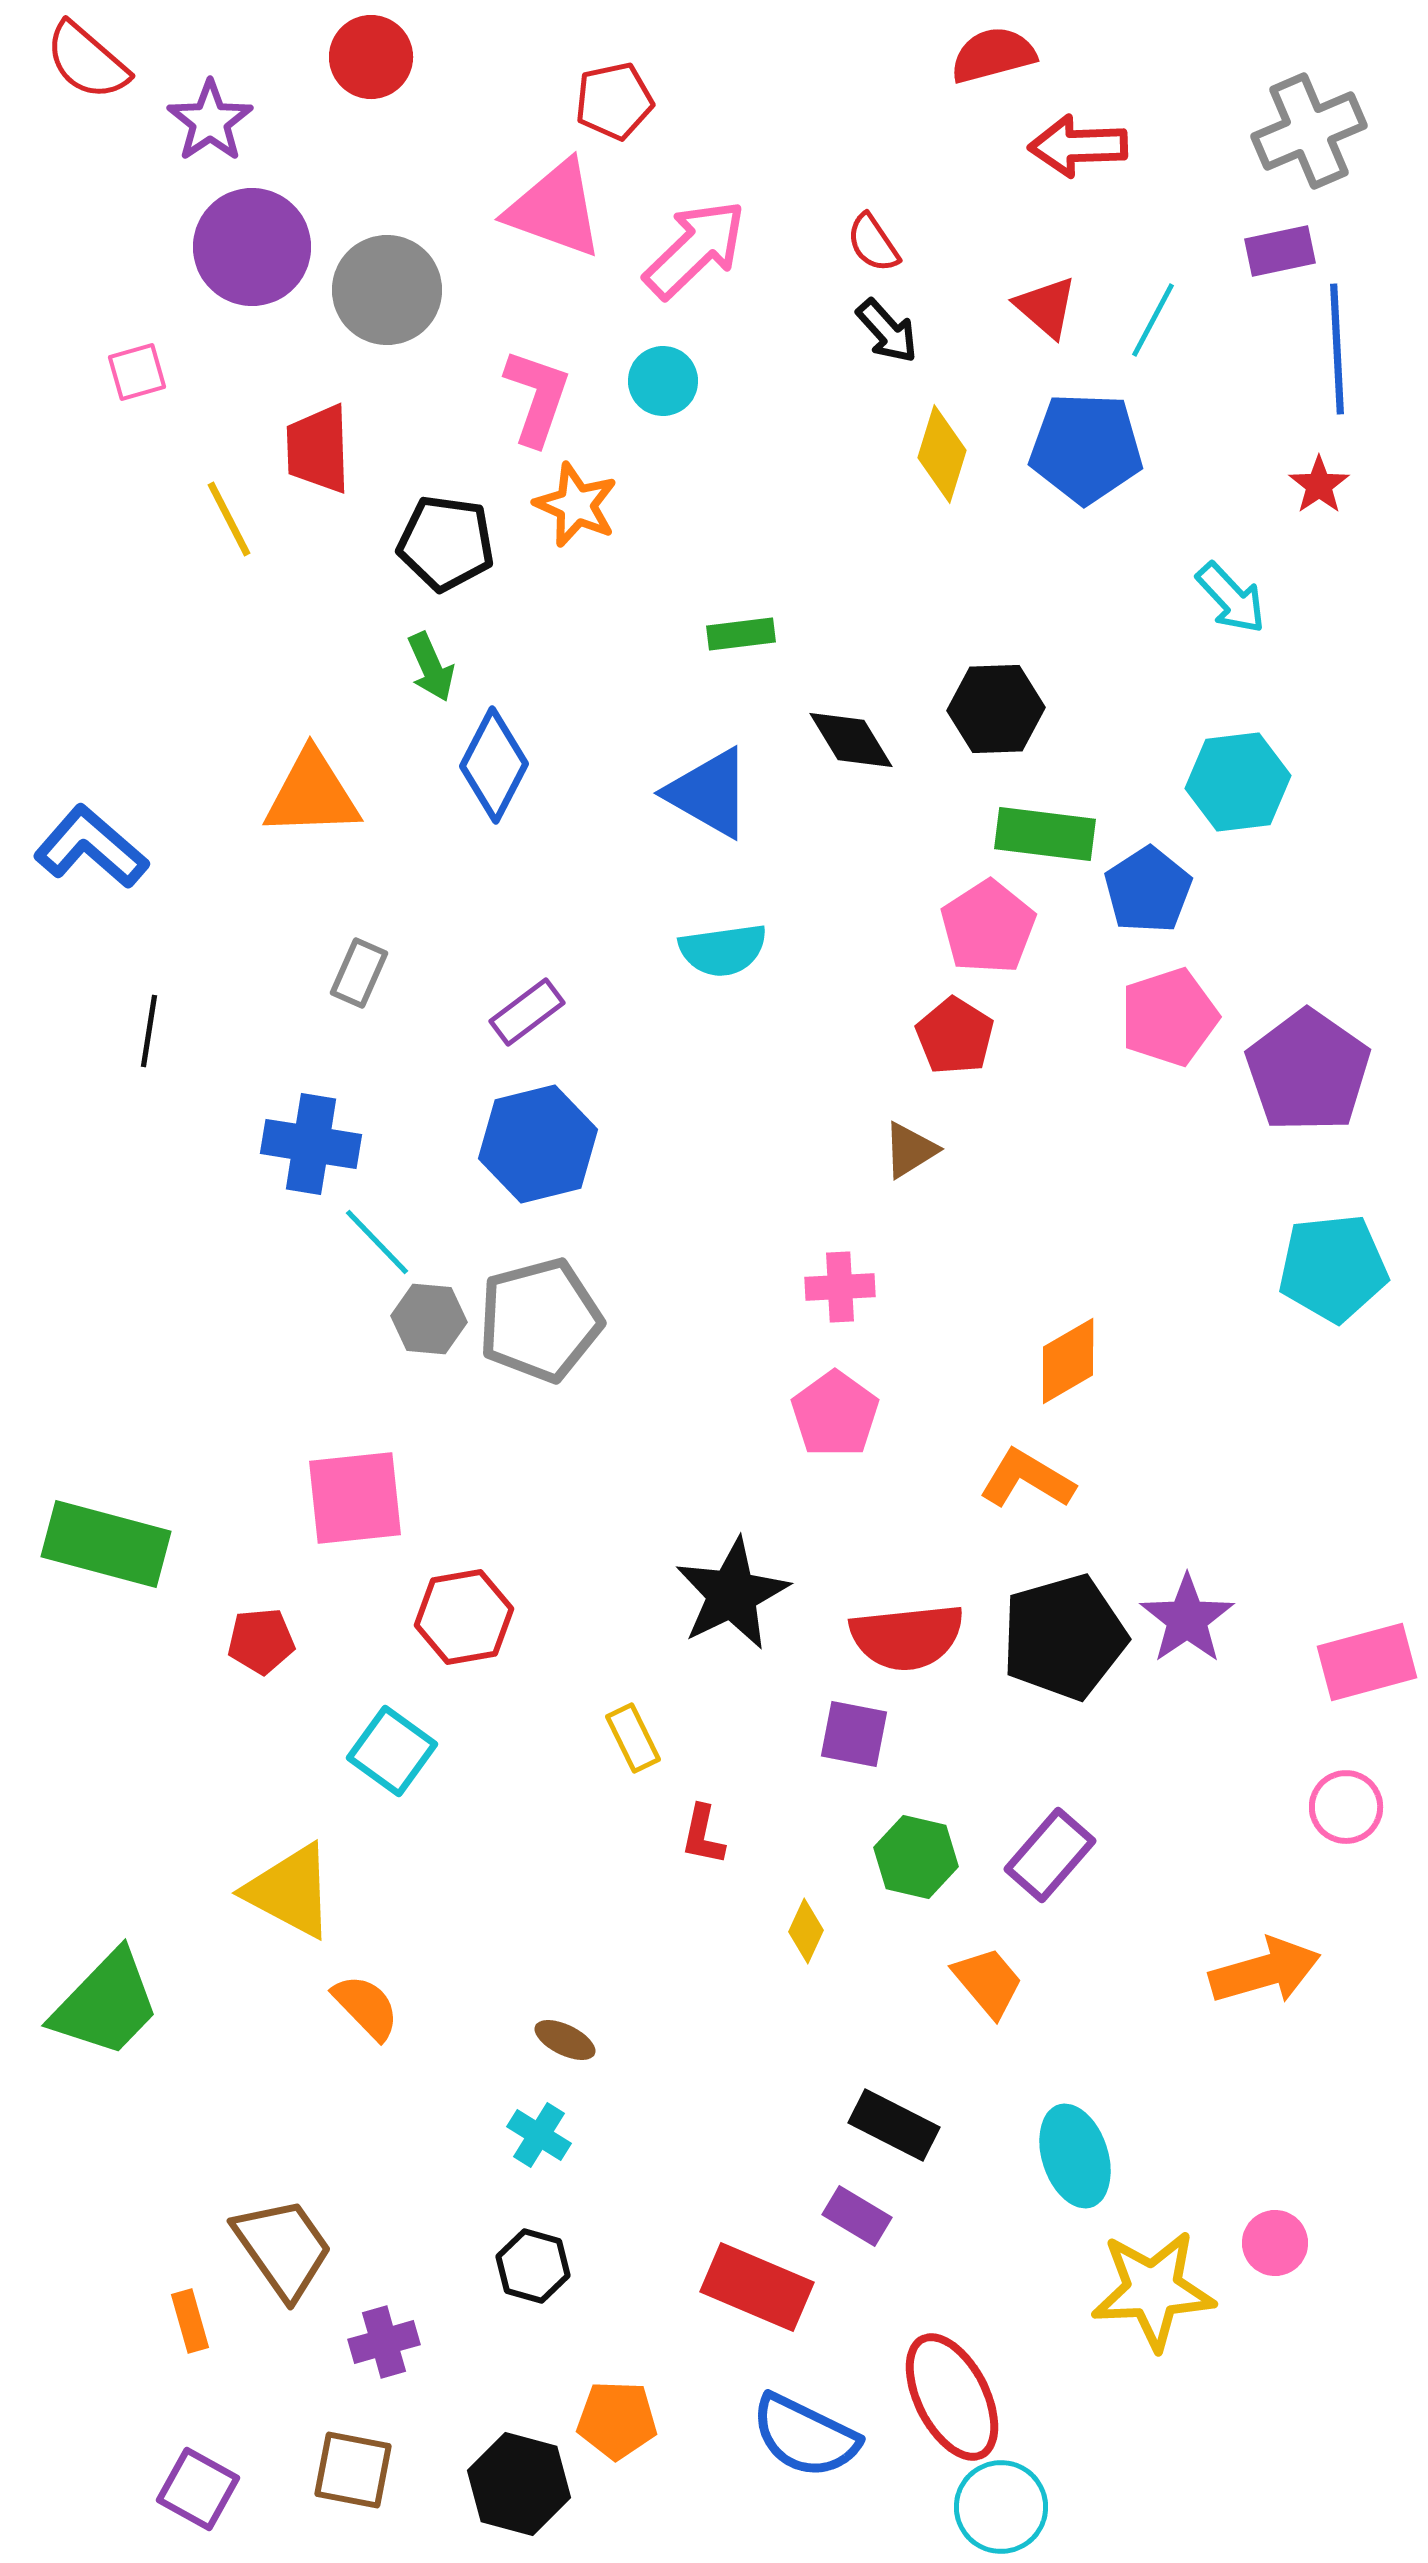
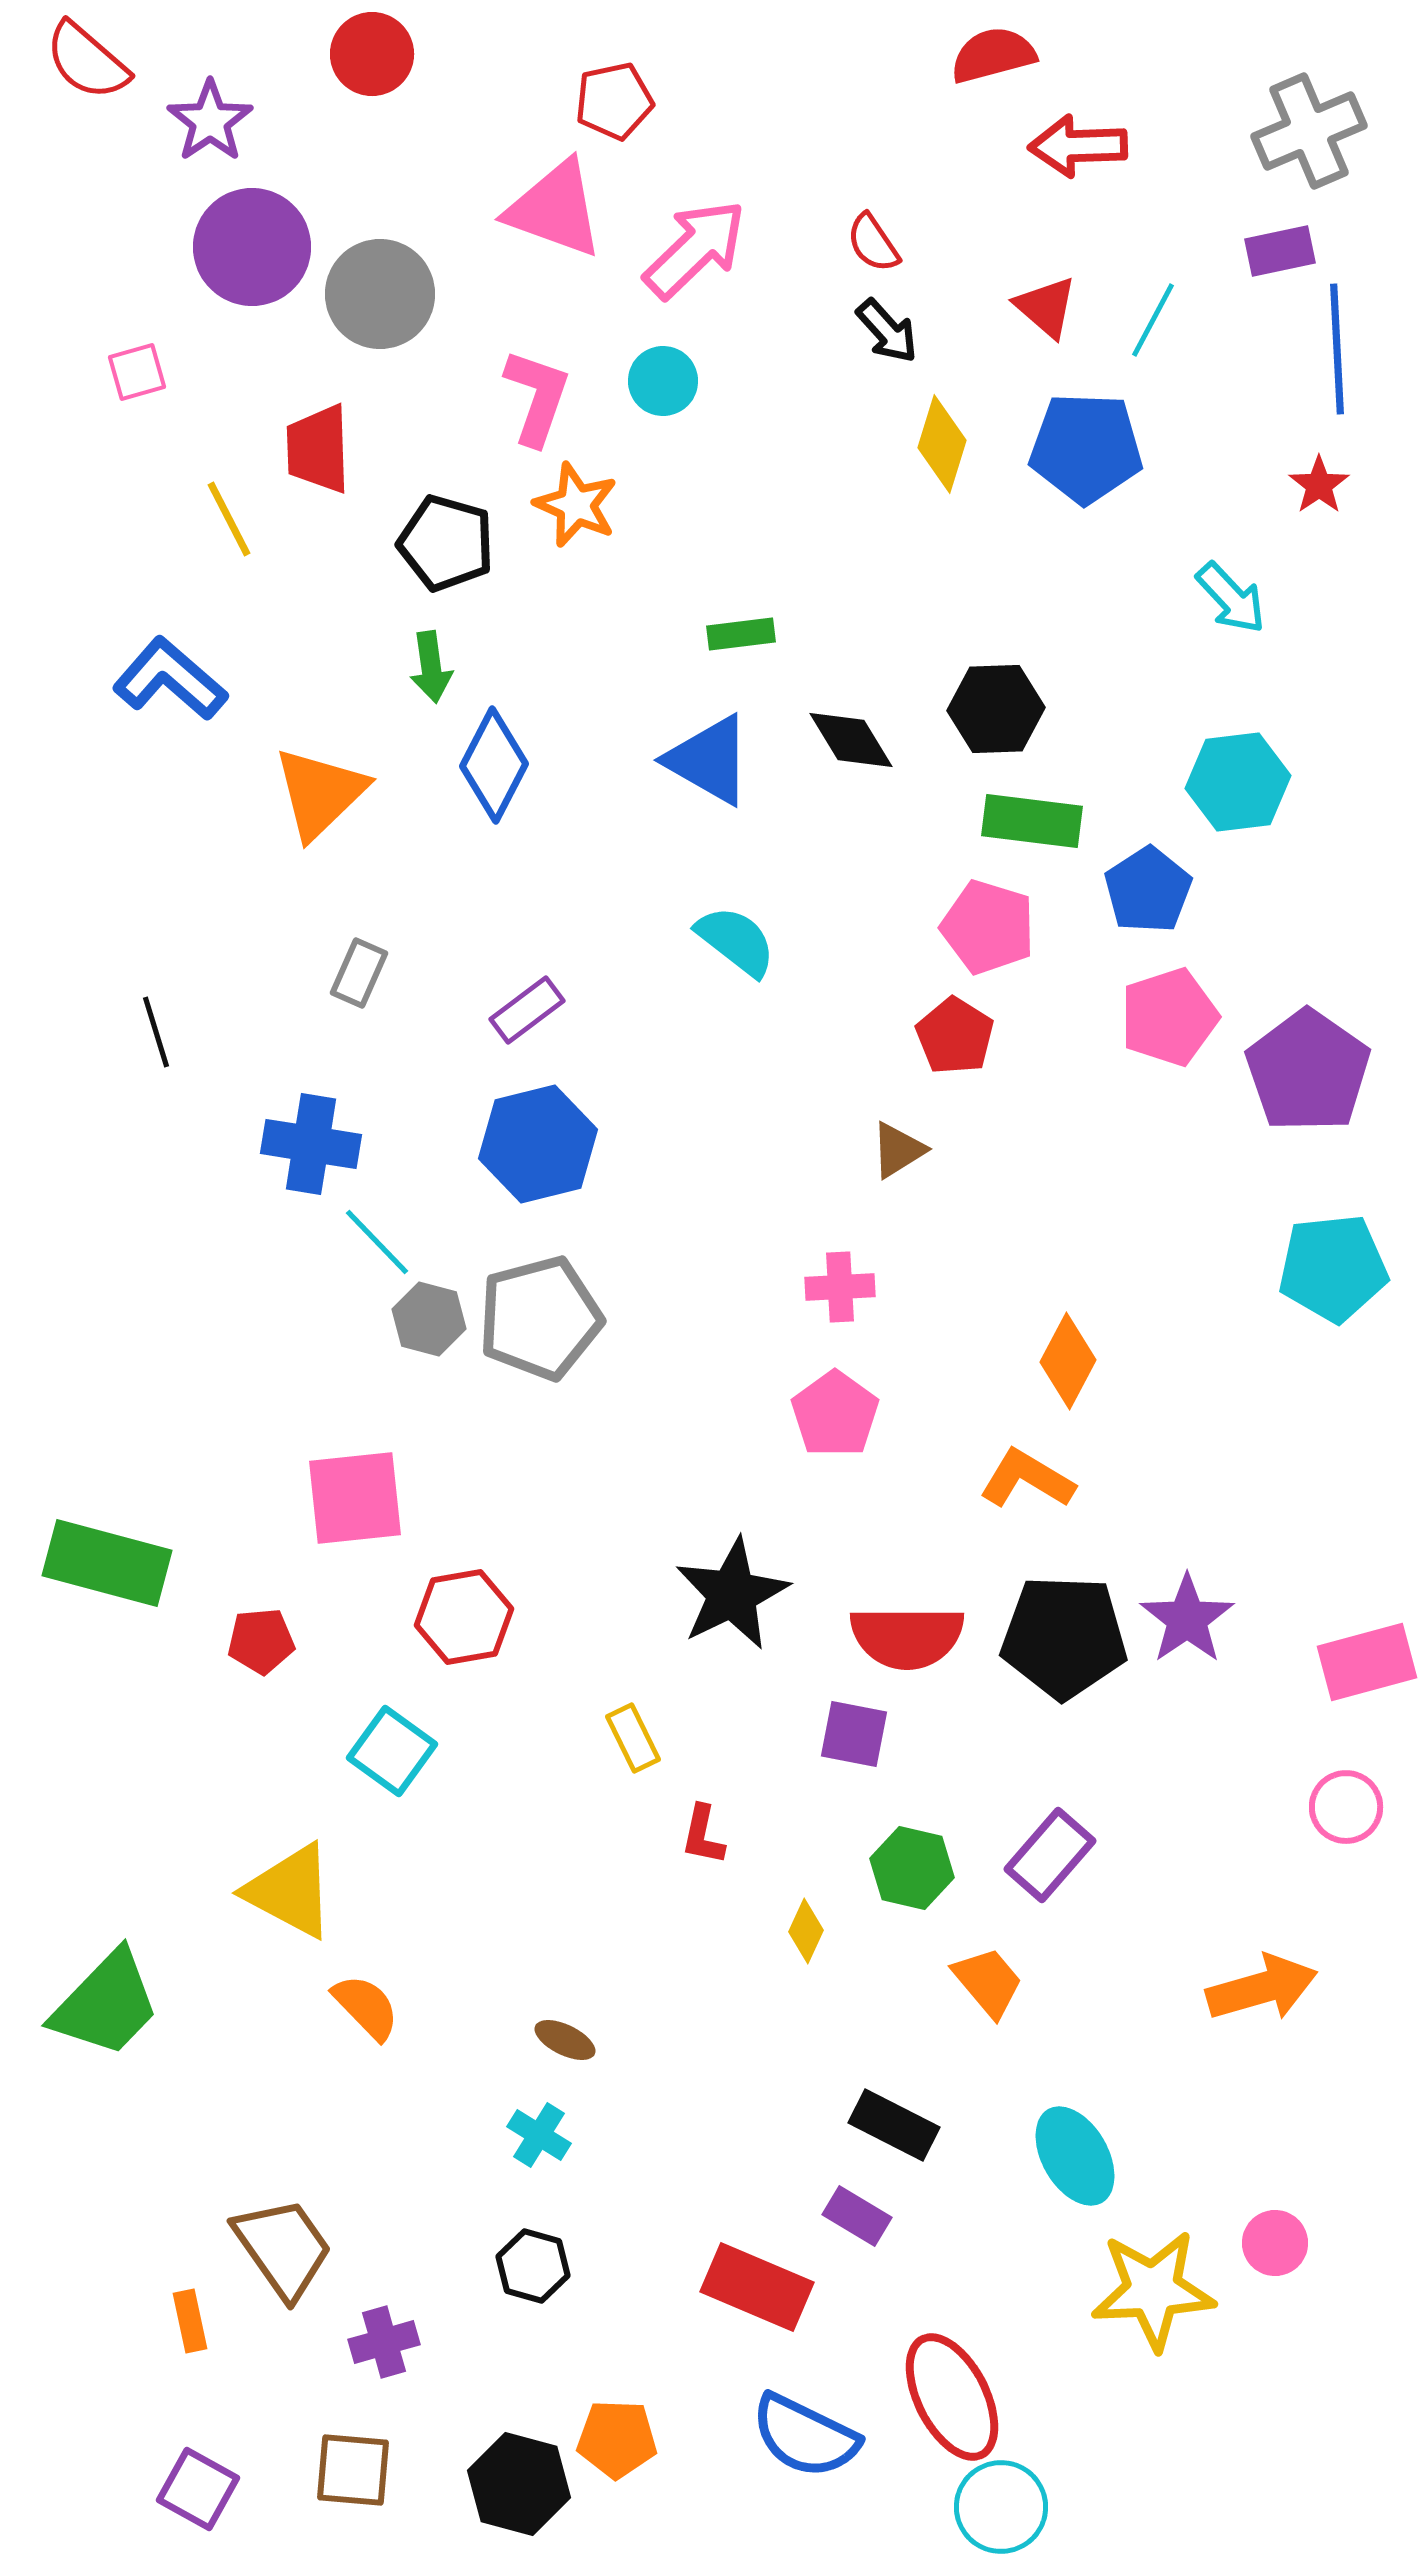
red circle at (371, 57): moved 1 px right, 3 px up
gray circle at (387, 290): moved 7 px left, 4 px down
yellow diamond at (942, 454): moved 10 px up
black pentagon at (446, 543): rotated 8 degrees clockwise
green arrow at (431, 667): rotated 16 degrees clockwise
blue triangle at (709, 793): moved 33 px up
orange triangle at (312, 794): moved 8 px right, 1 px up; rotated 42 degrees counterclockwise
green rectangle at (1045, 834): moved 13 px left, 13 px up
blue L-shape at (91, 847): moved 79 px right, 168 px up
pink pentagon at (988, 927): rotated 22 degrees counterclockwise
cyan semicircle at (723, 950): moved 13 px right, 9 px up; rotated 134 degrees counterclockwise
purple rectangle at (527, 1012): moved 2 px up
black line at (149, 1031): moved 7 px right, 1 px down; rotated 26 degrees counterclockwise
brown triangle at (910, 1150): moved 12 px left
gray hexagon at (429, 1319): rotated 10 degrees clockwise
gray pentagon at (540, 1320): moved 2 px up
orange diamond at (1068, 1361): rotated 32 degrees counterclockwise
green rectangle at (106, 1544): moved 1 px right, 19 px down
red semicircle at (907, 1637): rotated 6 degrees clockwise
black pentagon at (1064, 1637): rotated 18 degrees clockwise
green hexagon at (916, 1857): moved 4 px left, 11 px down
orange arrow at (1265, 1971): moved 3 px left, 17 px down
cyan ellipse at (1075, 2156): rotated 12 degrees counterclockwise
orange rectangle at (190, 2321): rotated 4 degrees clockwise
orange pentagon at (617, 2420): moved 19 px down
brown square at (353, 2470): rotated 6 degrees counterclockwise
